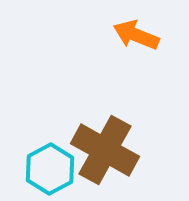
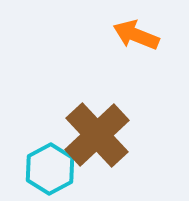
brown cross: moved 8 px left, 15 px up; rotated 18 degrees clockwise
